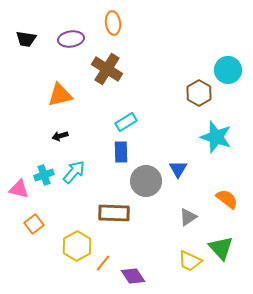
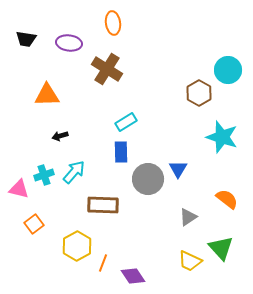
purple ellipse: moved 2 px left, 4 px down; rotated 15 degrees clockwise
orange triangle: moved 13 px left; rotated 12 degrees clockwise
cyan star: moved 6 px right
gray circle: moved 2 px right, 2 px up
brown rectangle: moved 11 px left, 8 px up
orange line: rotated 18 degrees counterclockwise
